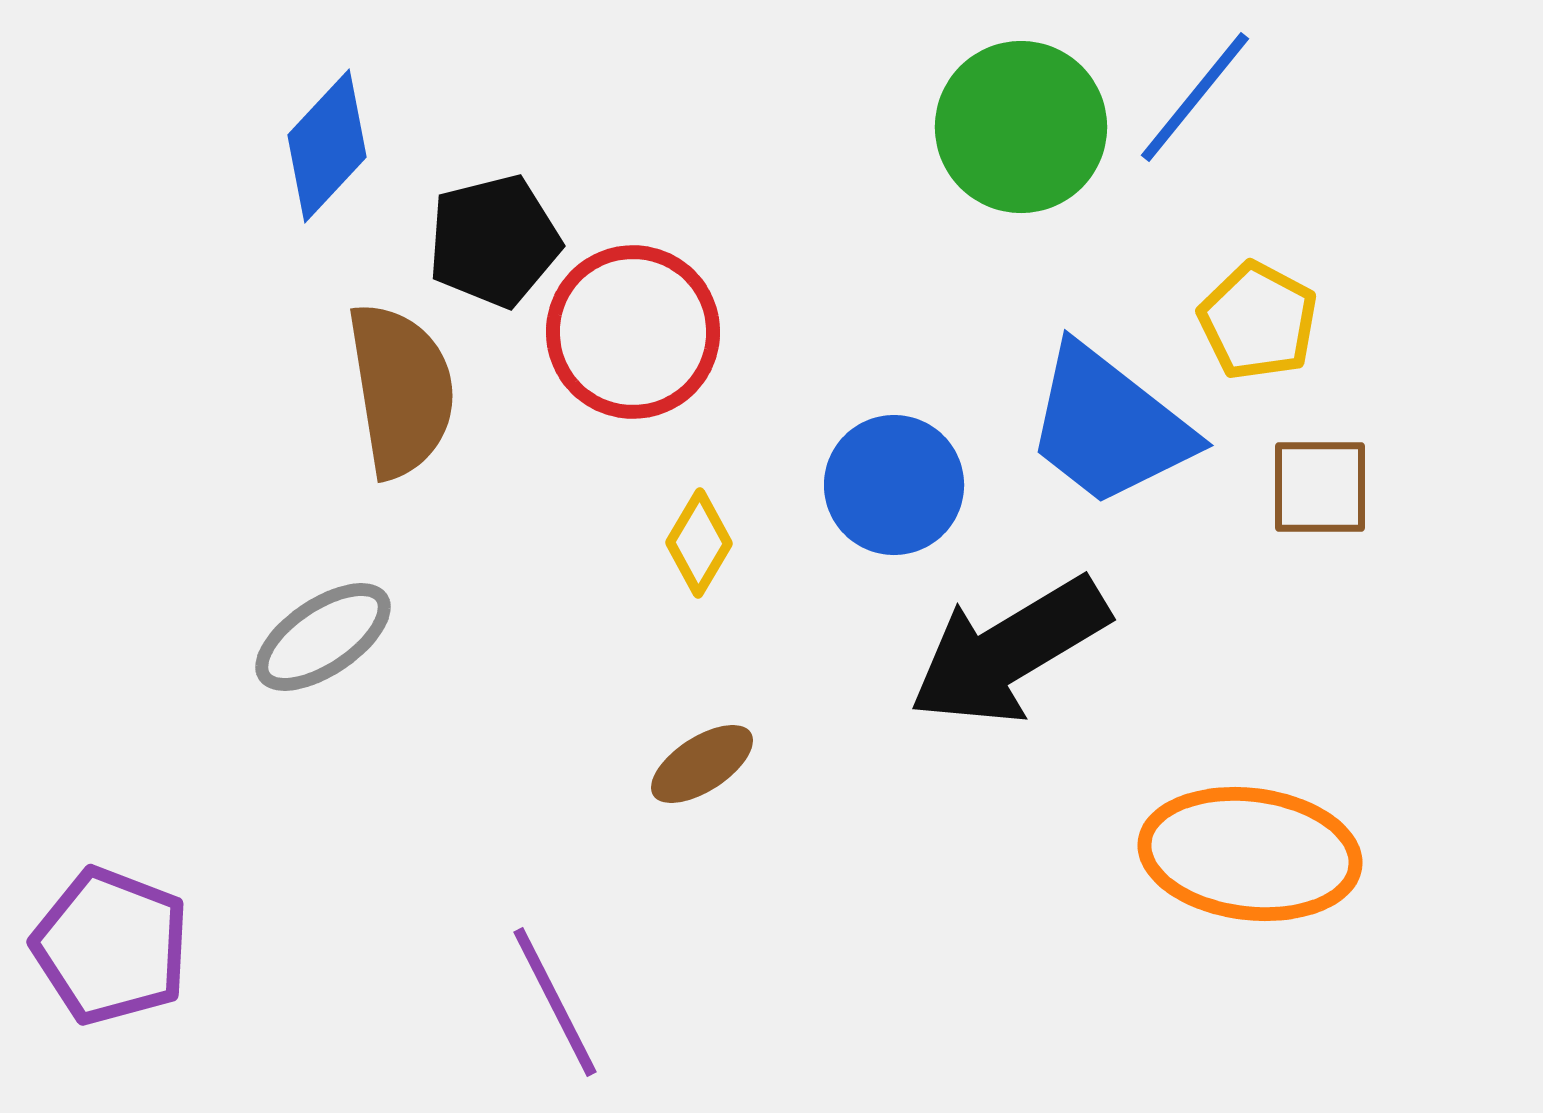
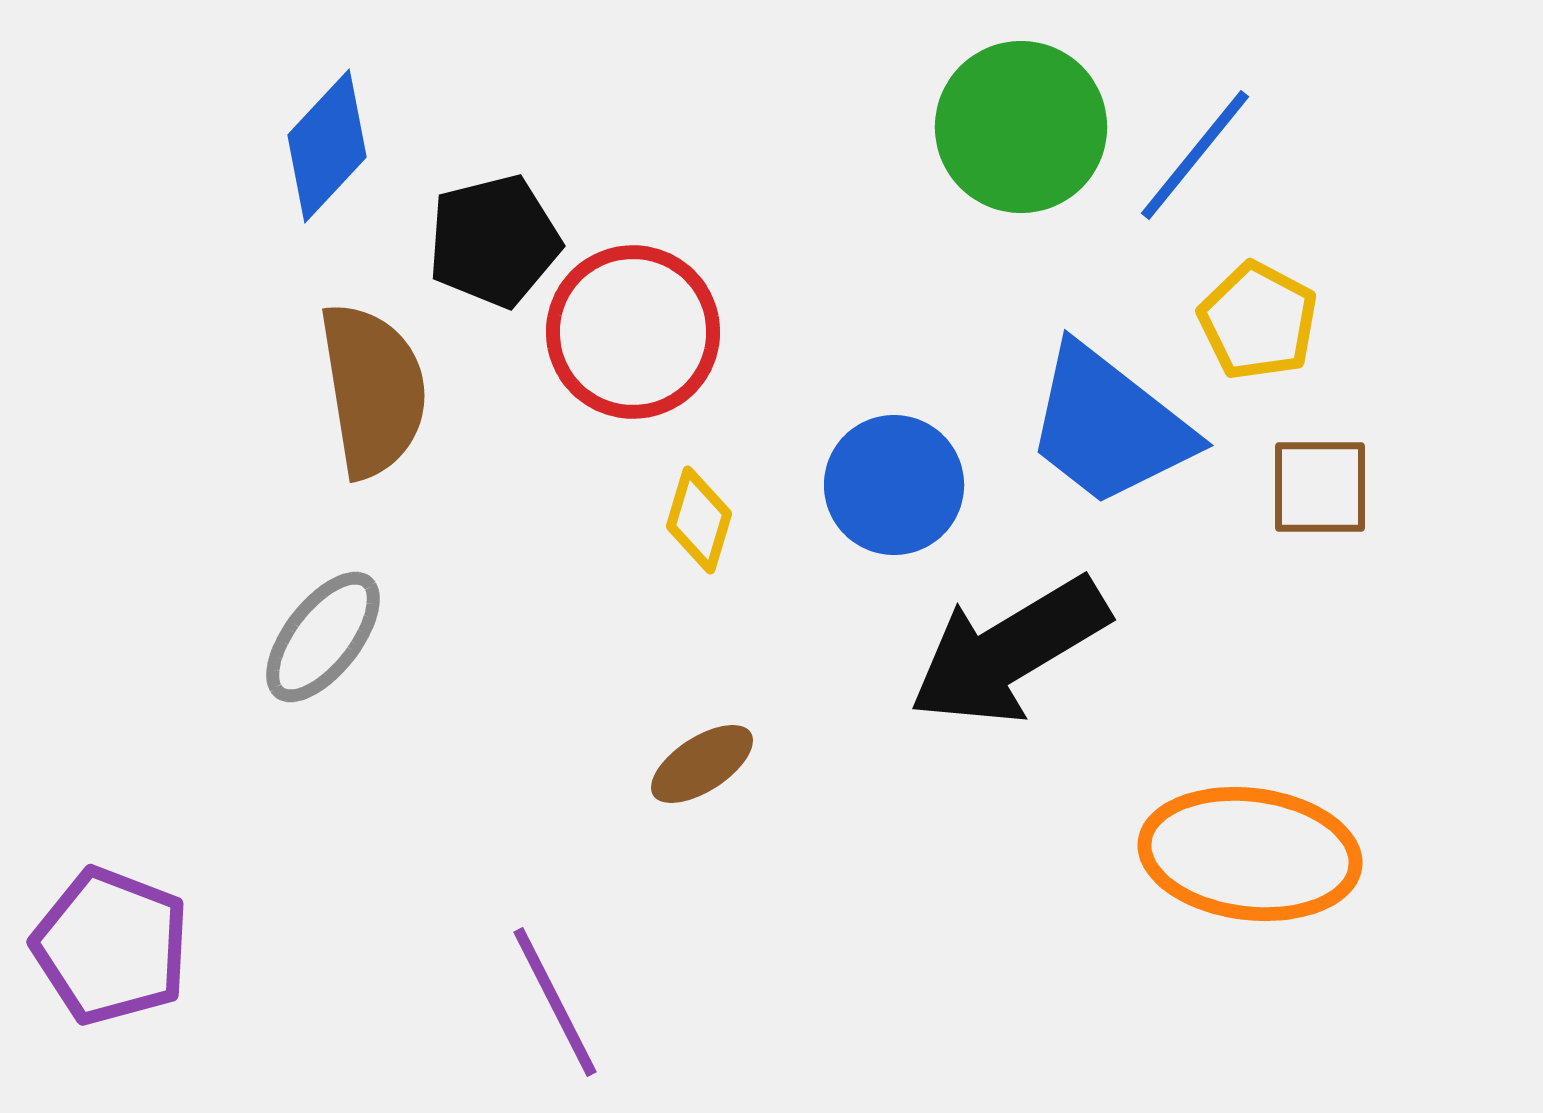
blue line: moved 58 px down
brown semicircle: moved 28 px left
yellow diamond: moved 23 px up; rotated 14 degrees counterclockwise
gray ellipse: rotated 18 degrees counterclockwise
